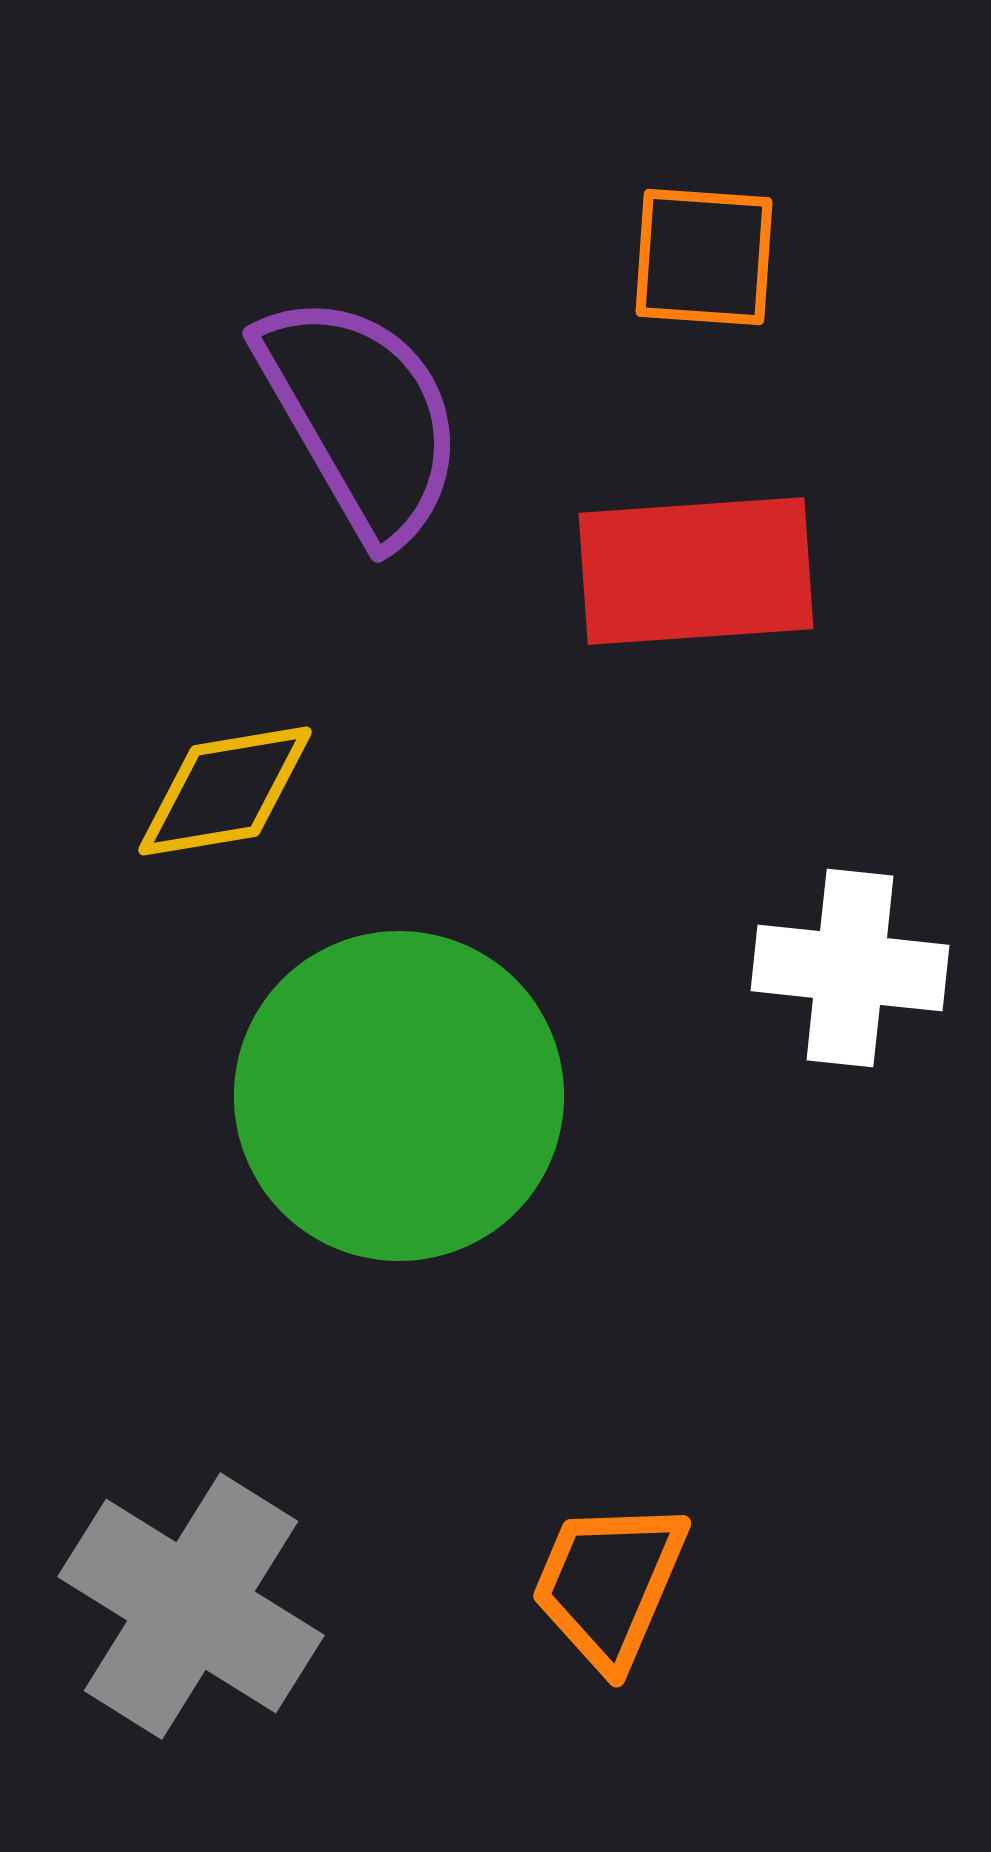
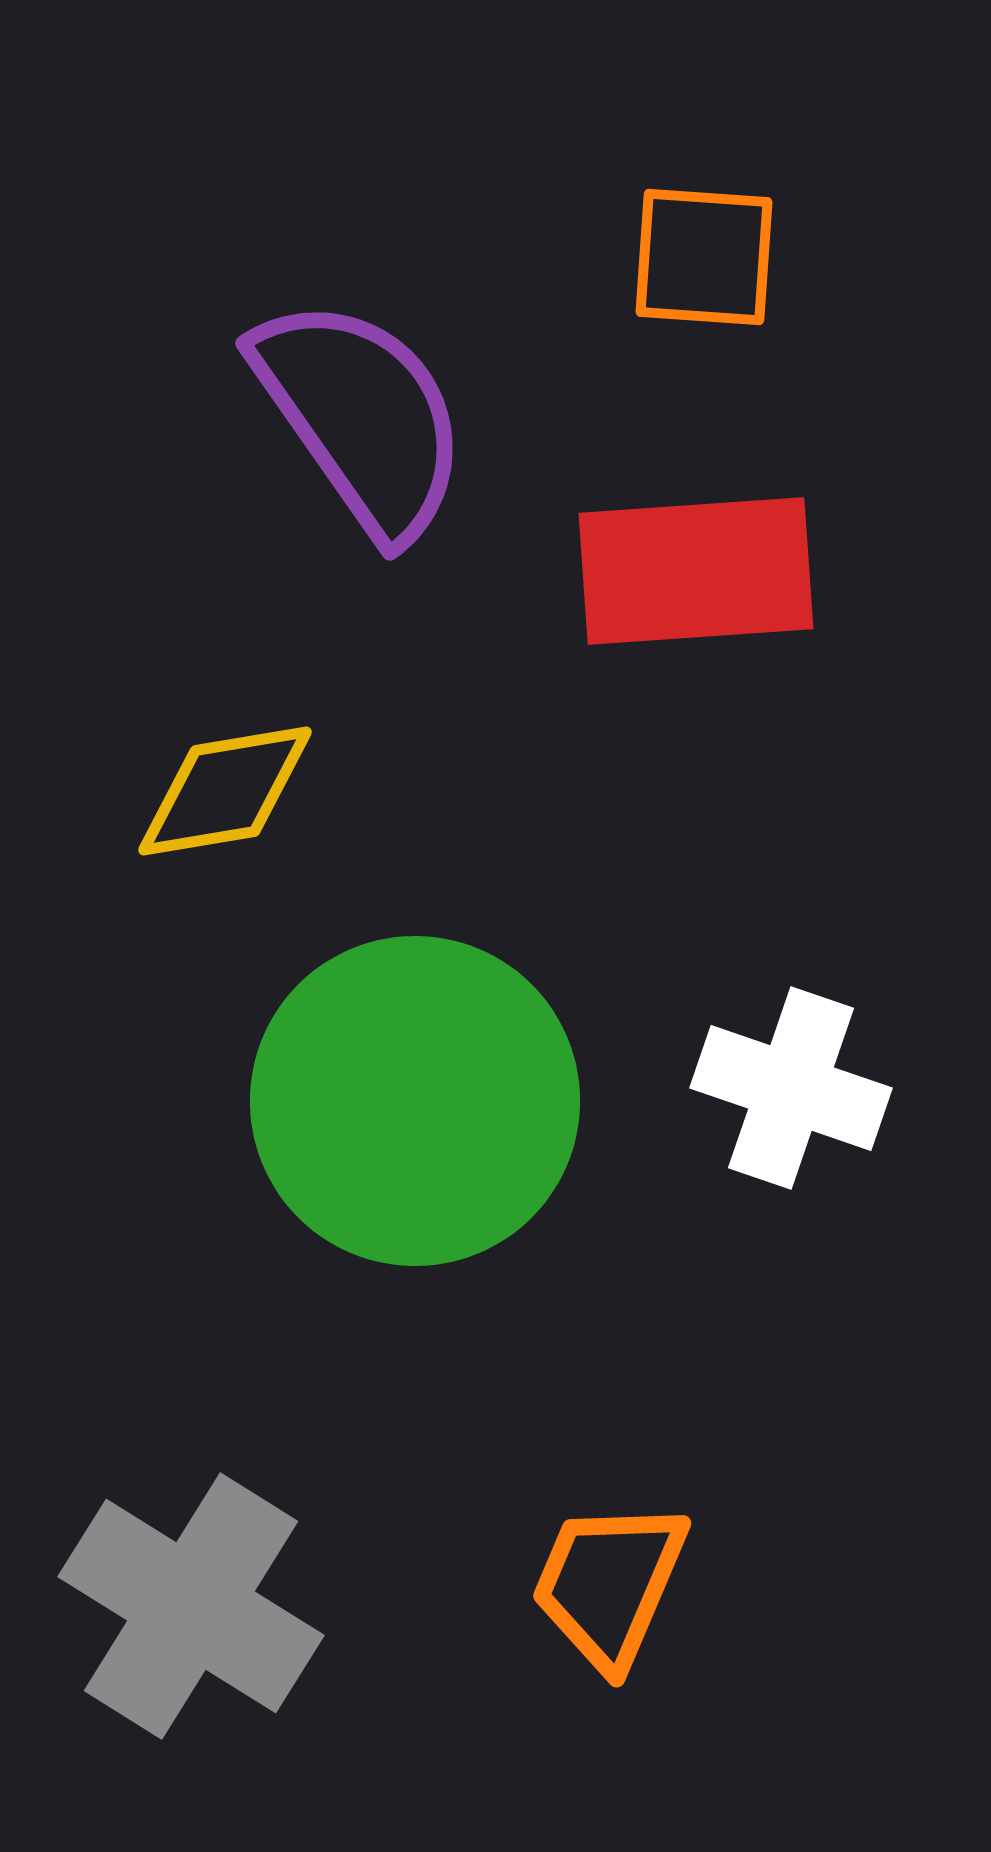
purple semicircle: rotated 5 degrees counterclockwise
white cross: moved 59 px left, 120 px down; rotated 13 degrees clockwise
green circle: moved 16 px right, 5 px down
